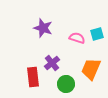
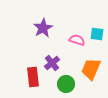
purple star: rotated 24 degrees clockwise
cyan square: rotated 24 degrees clockwise
pink semicircle: moved 2 px down
